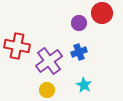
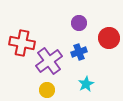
red circle: moved 7 px right, 25 px down
red cross: moved 5 px right, 3 px up
cyan star: moved 2 px right, 1 px up; rotated 14 degrees clockwise
